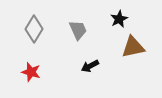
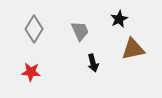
gray trapezoid: moved 2 px right, 1 px down
brown triangle: moved 2 px down
black arrow: moved 3 px right, 3 px up; rotated 78 degrees counterclockwise
red star: rotated 12 degrees counterclockwise
